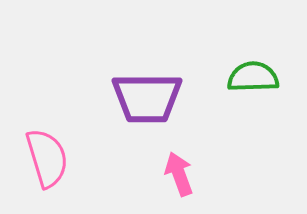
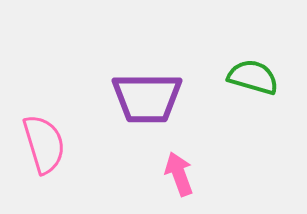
green semicircle: rotated 18 degrees clockwise
pink semicircle: moved 3 px left, 14 px up
